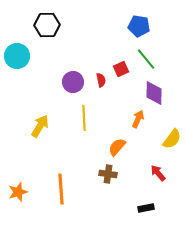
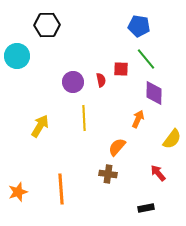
red square: rotated 28 degrees clockwise
